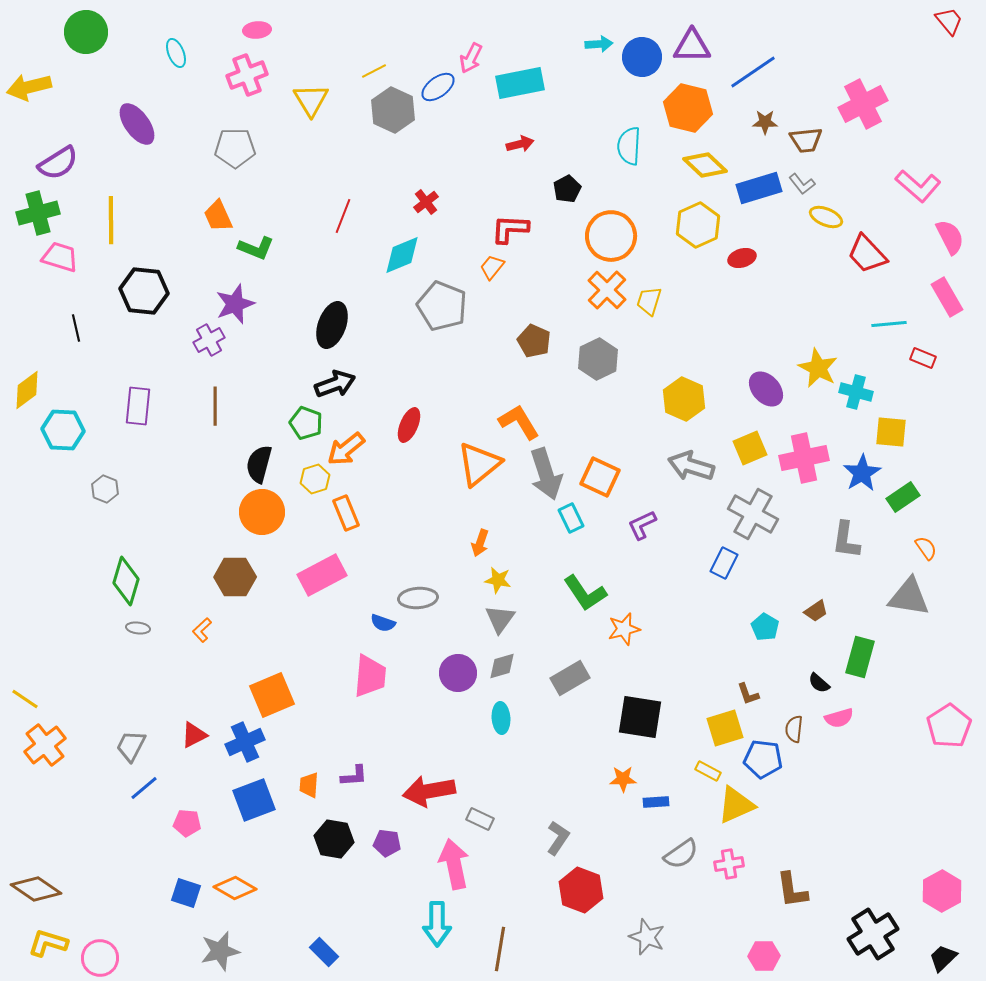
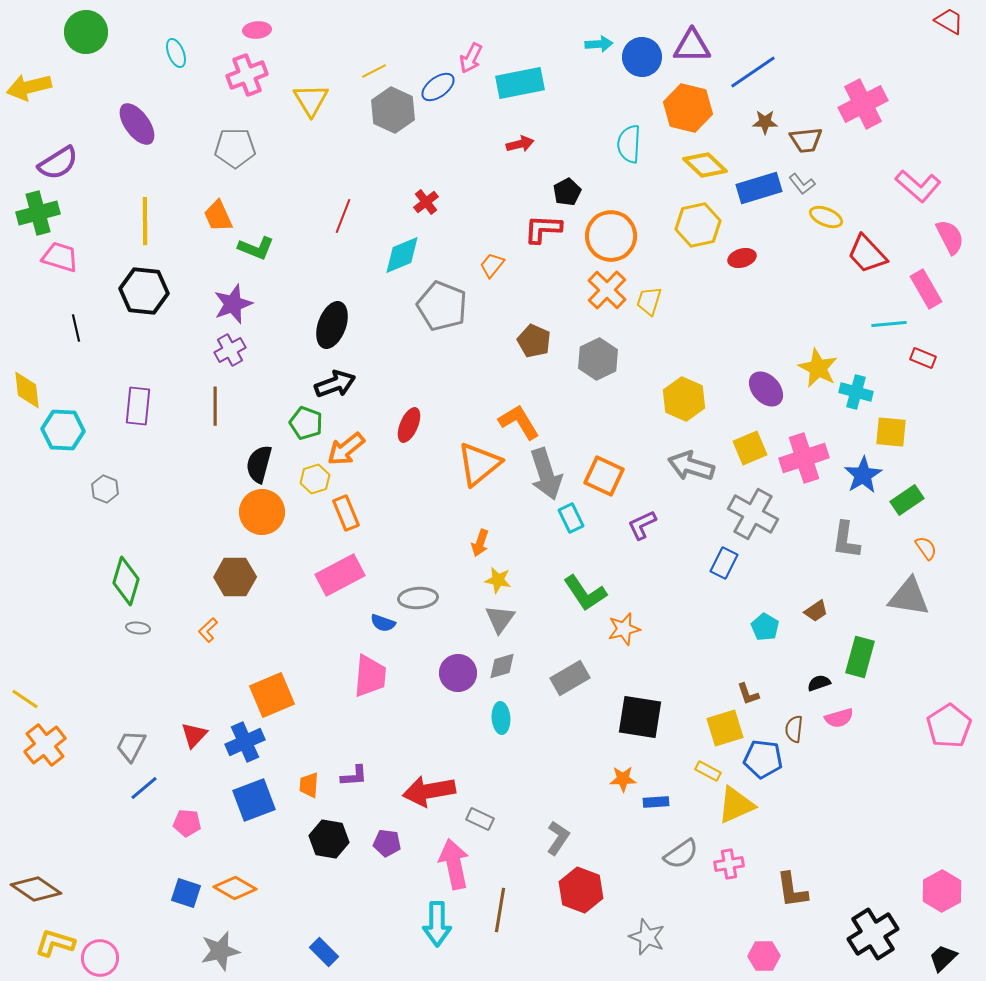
red trapezoid at (949, 21): rotated 20 degrees counterclockwise
cyan semicircle at (629, 146): moved 2 px up
black pentagon at (567, 189): moved 3 px down
yellow line at (111, 220): moved 34 px right, 1 px down
yellow hexagon at (698, 225): rotated 12 degrees clockwise
red L-shape at (510, 229): moved 33 px right
orange trapezoid at (492, 267): moved 2 px up
pink rectangle at (947, 297): moved 21 px left, 8 px up
purple star at (235, 304): moved 2 px left
purple cross at (209, 340): moved 21 px right, 10 px down
yellow diamond at (27, 390): rotated 60 degrees counterclockwise
pink cross at (804, 458): rotated 6 degrees counterclockwise
blue star at (862, 473): moved 1 px right, 2 px down
orange square at (600, 477): moved 4 px right, 1 px up
green rectangle at (903, 497): moved 4 px right, 3 px down
pink rectangle at (322, 575): moved 18 px right
orange L-shape at (202, 630): moved 6 px right
black semicircle at (819, 683): rotated 120 degrees clockwise
red triangle at (194, 735): rotated 20 degrees counterclockwise
black hexagon at (334, 839): moved 5 px left
yellow L-shape at (48, 943): moved 7 px right
brown line at (500, 949): moved 39 px up
